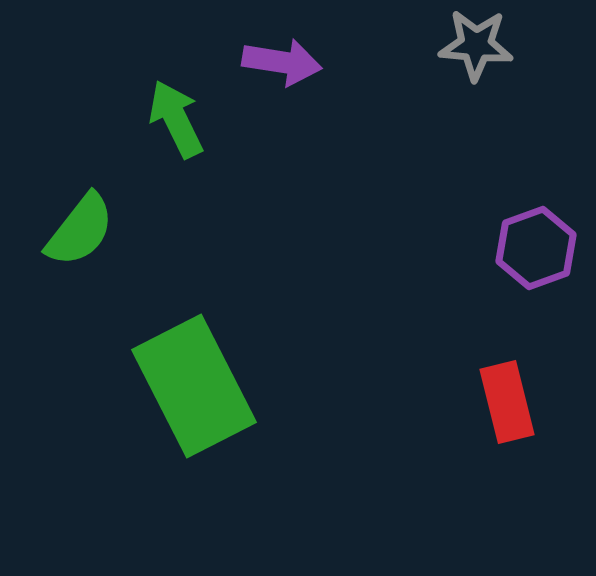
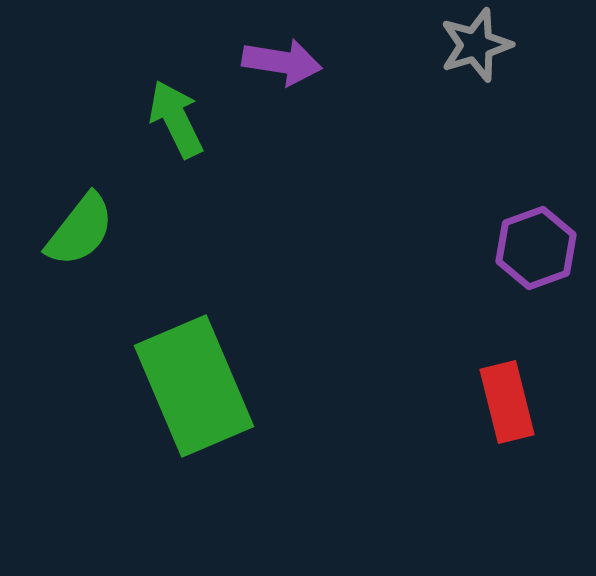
gray star: rotated 22 degrees counterclockwise
green rectangle: rotated 4 degrees clockwise
